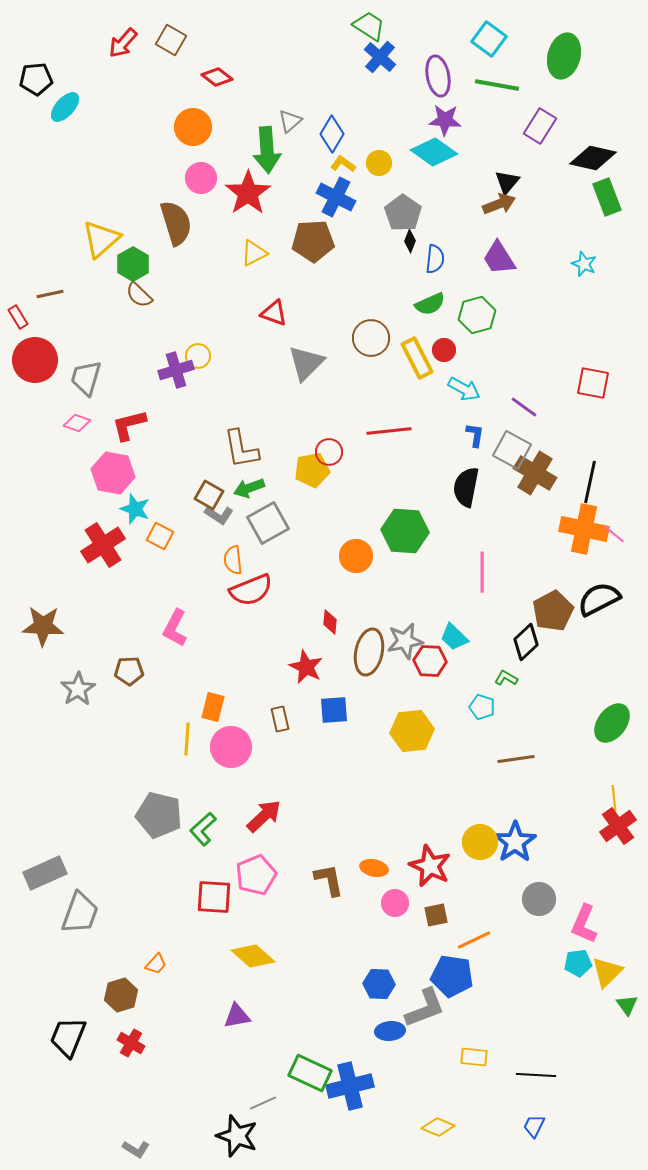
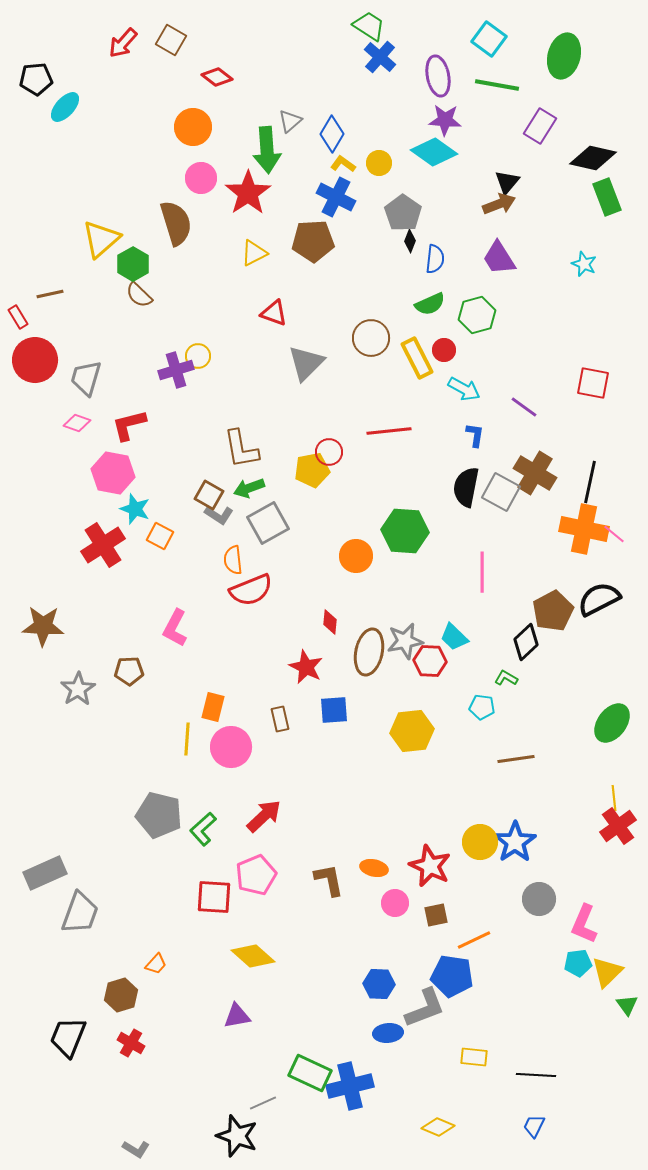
gray square at (512, 450): moved 11 px left, 42 px down
cyan pentagon at (482, 707): rotated 10 degrees counterclockwise
blue ellipse at (390, 1031): moved 2 px left, 2 px down
